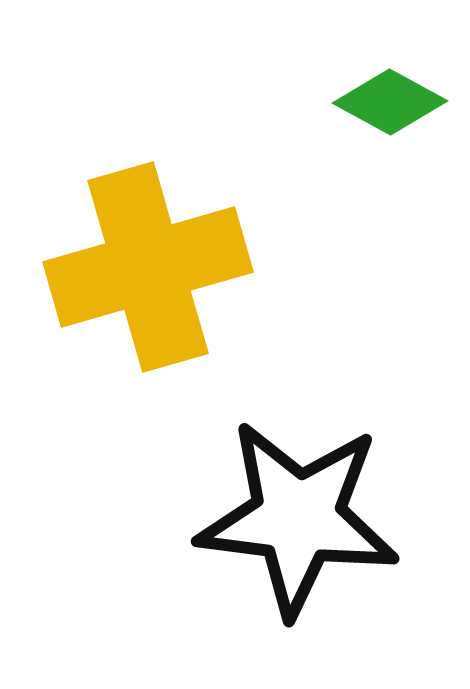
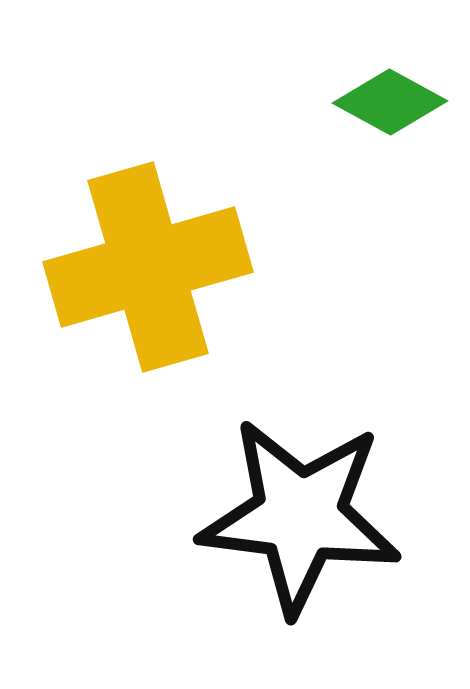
black star: moved 2 px right, 2 px up
